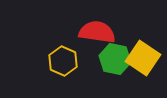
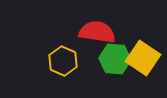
green hexagon: rotated 8 degrees counterclockwise
